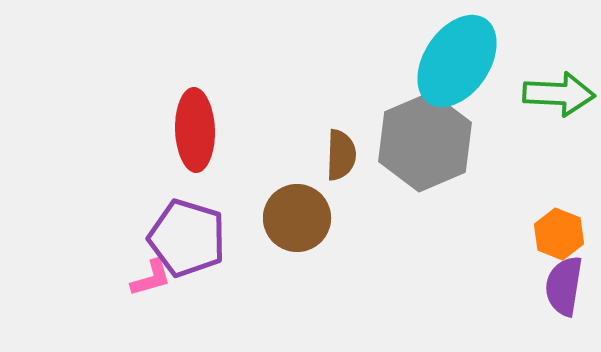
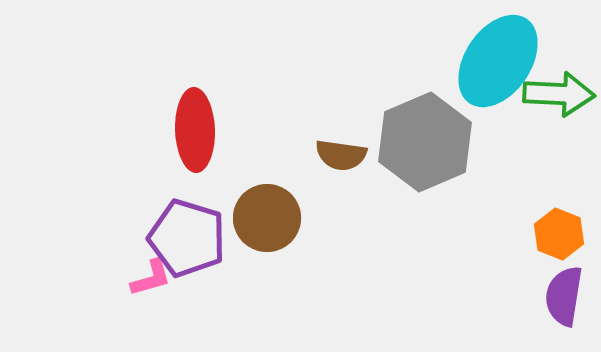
cyan ellipse: moved 41 px right
brown semicircle: rotated 96 degrees clockwise
brown circle: moved 30 px left
purple semicircle: moved 10 px down
